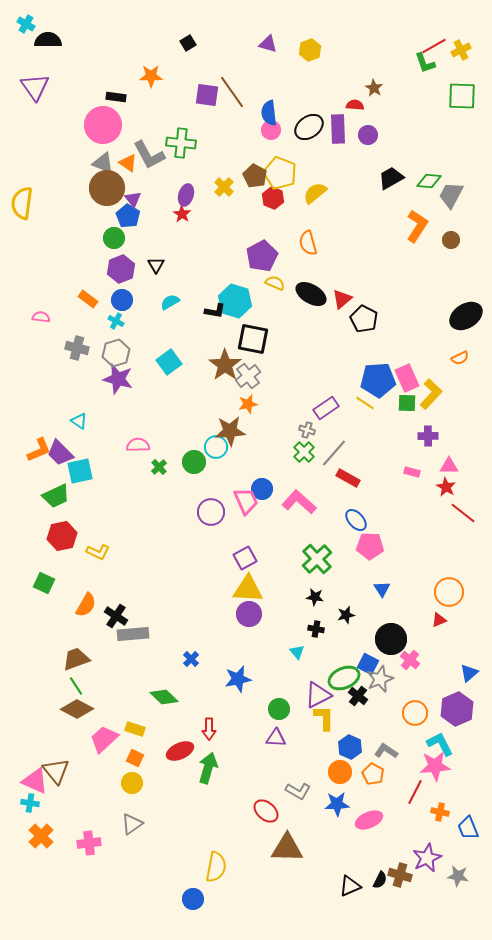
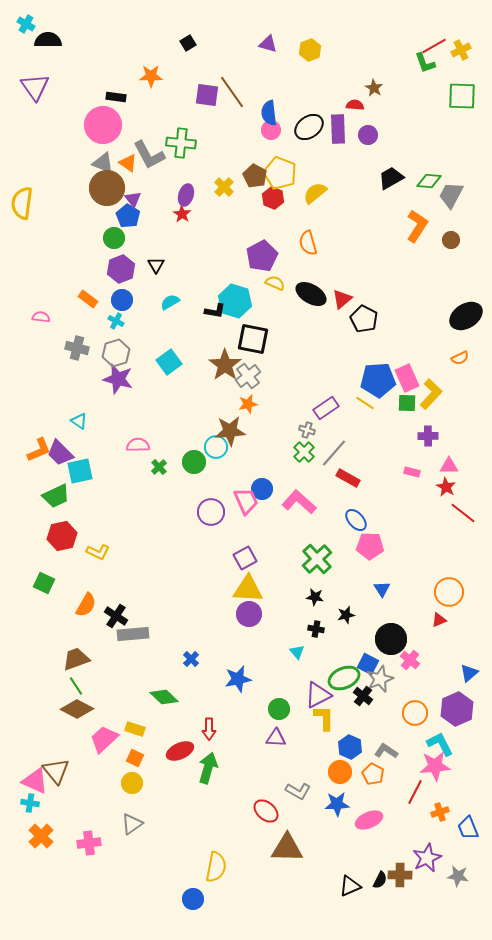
black cross at (358, 696): moved 5 px right
orange cross at (440, 812): rotated 30 degrees counterclockwise
brown cross at (400, 875): rotated 15 degrees counterclockwise
